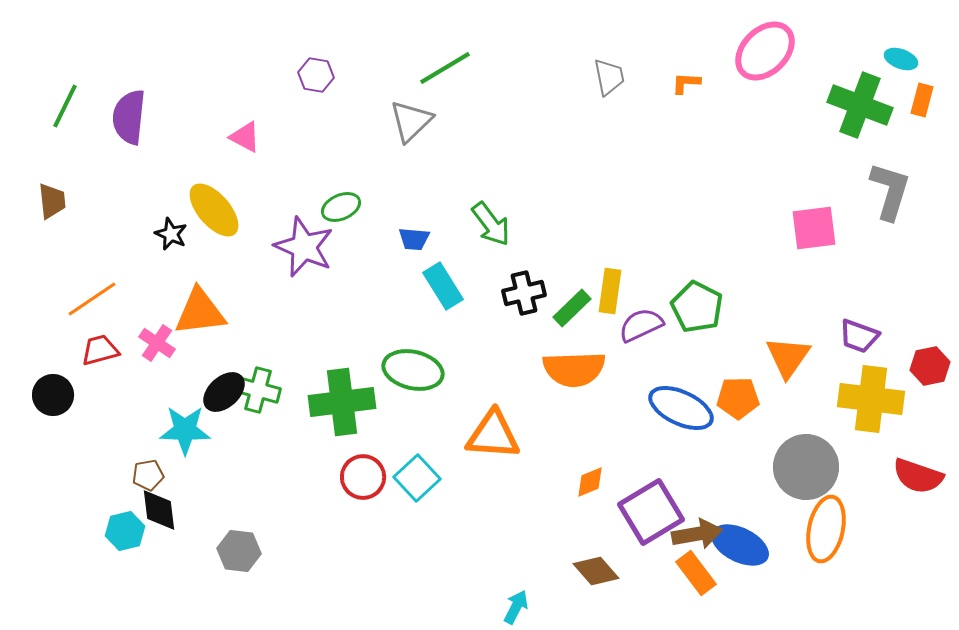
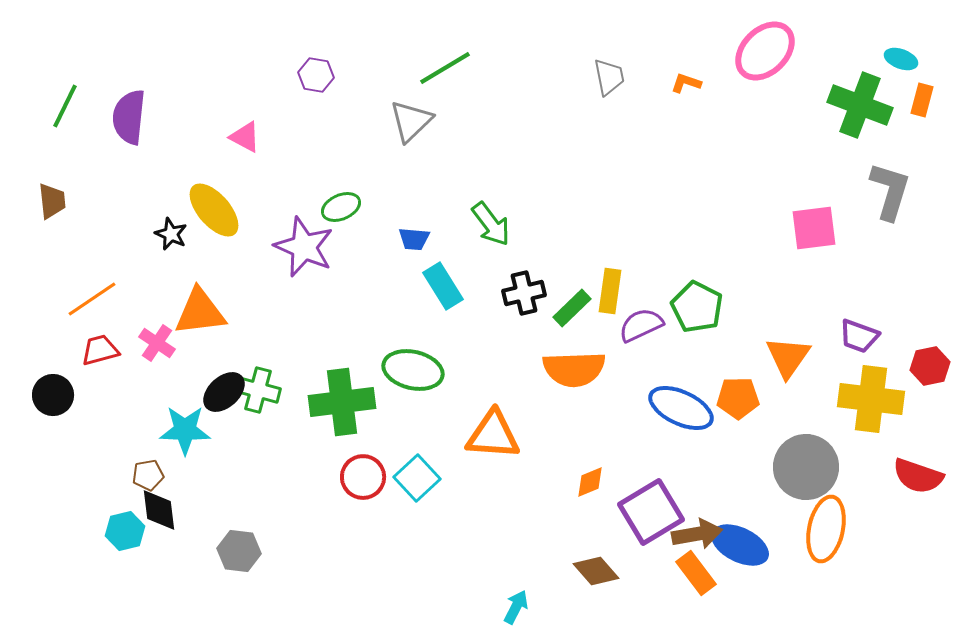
orange L-shape at (686, 83): rotated 16 degrees clockwise
